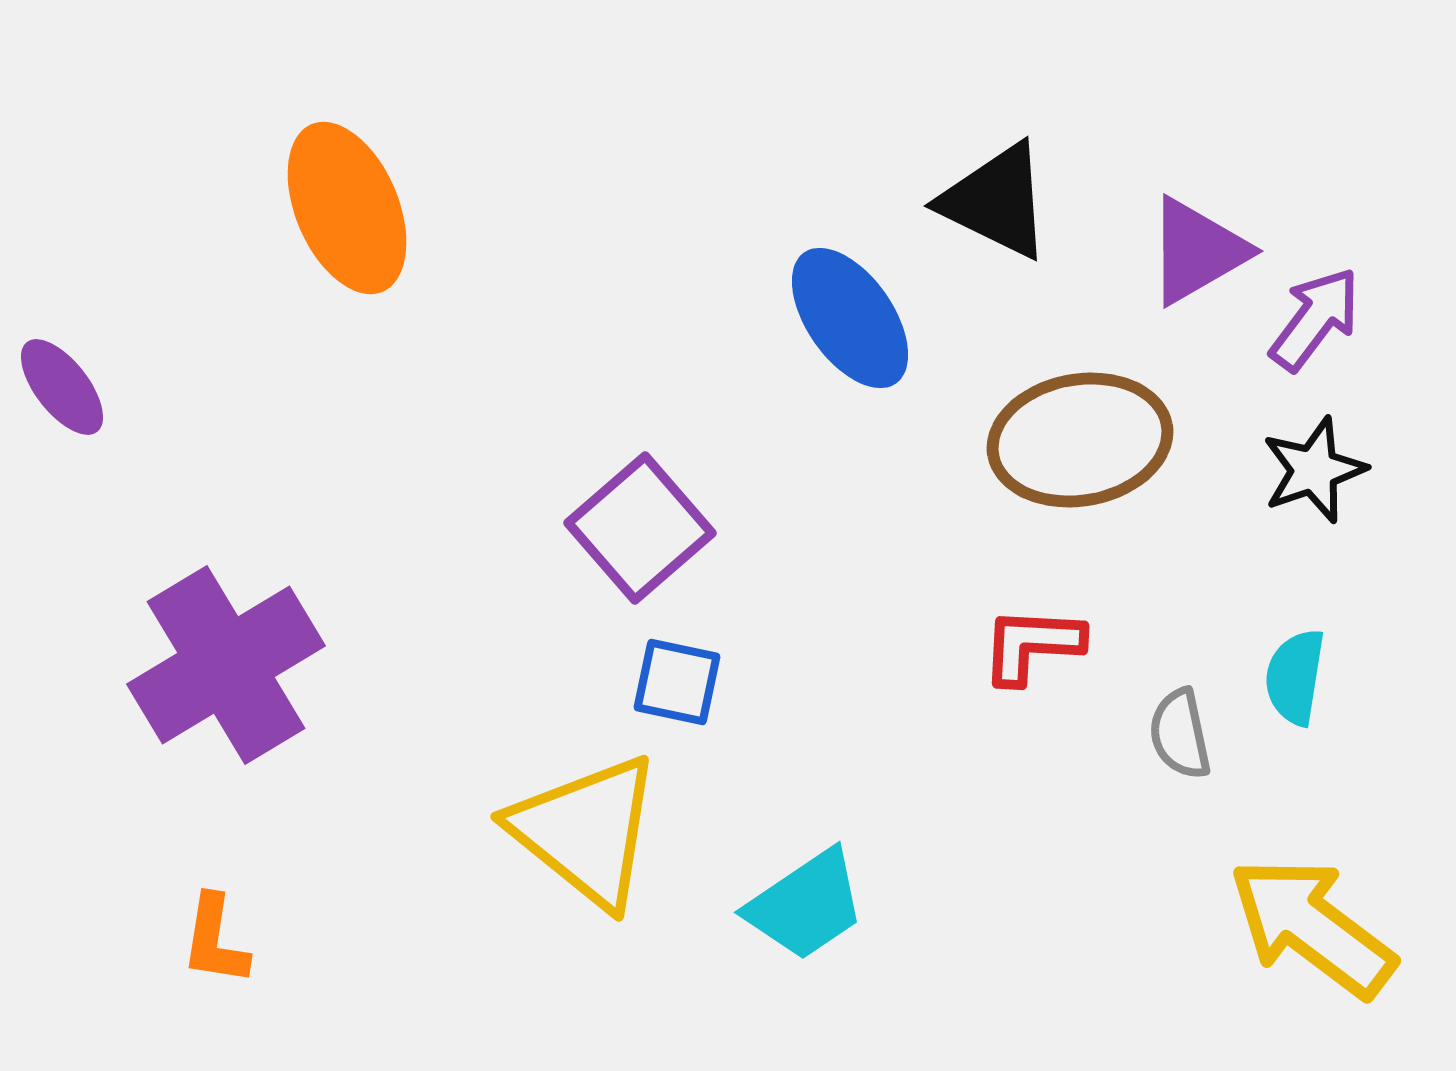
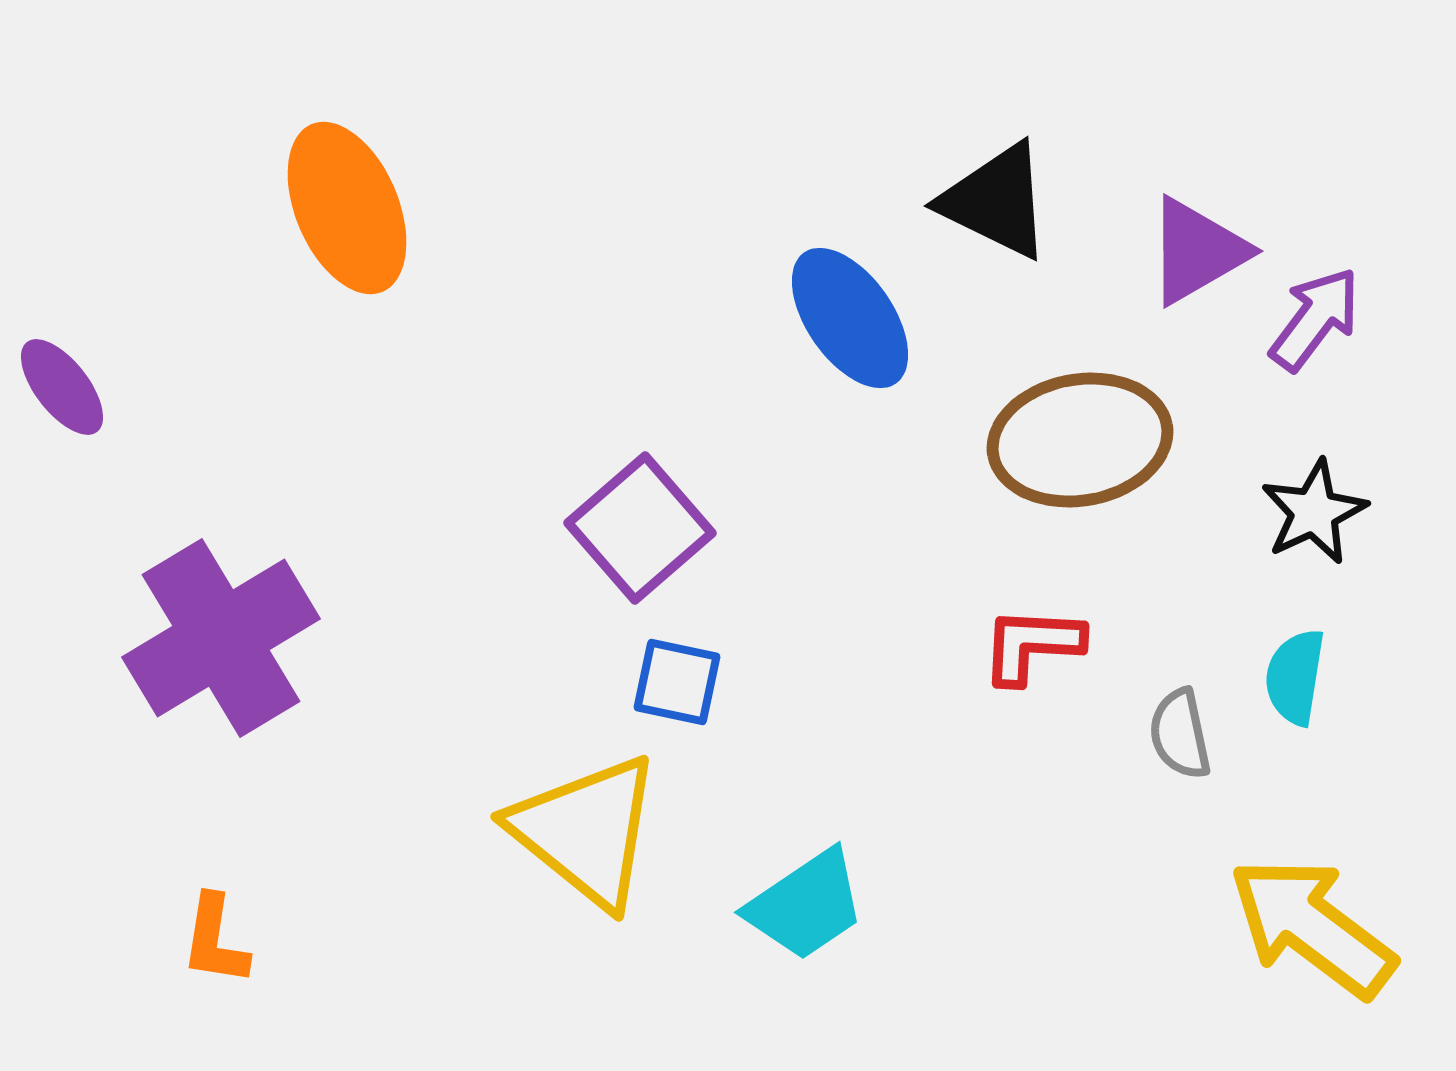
black star: moved 42 px down; rotated 6 degrees counterclockwise
purple cross: moved 5 px left, 27 px up
